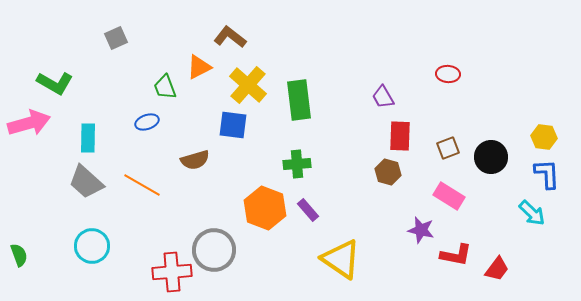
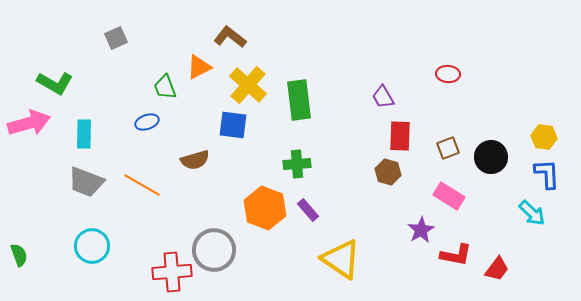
cyan rectangle: moved 4 px left, 4 px up
gray trapezoid: rotated 21 degrees counterclockwise
purple star: rotated 28 degrees clockwise
